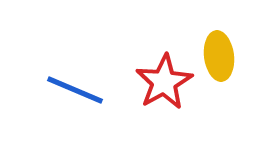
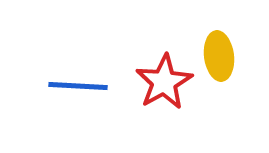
blue line: moved 3 px right, 4 px up; rotated 20 degrees counterclockwise
